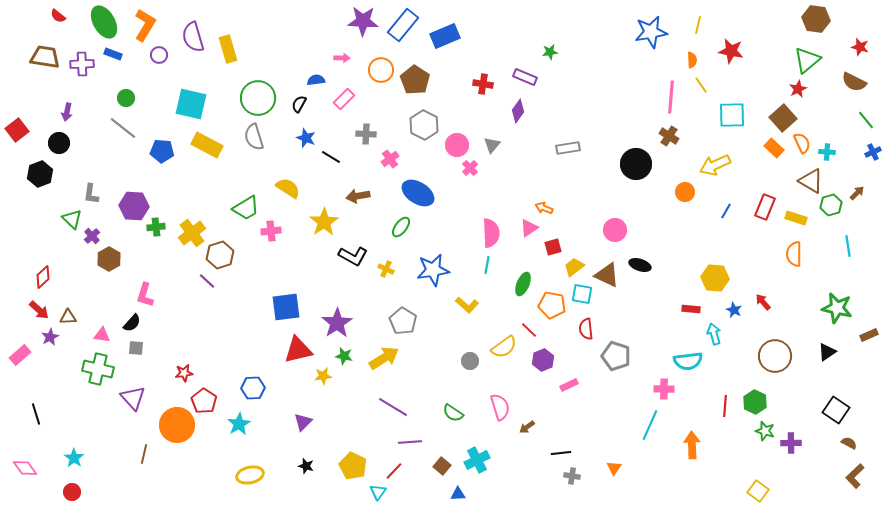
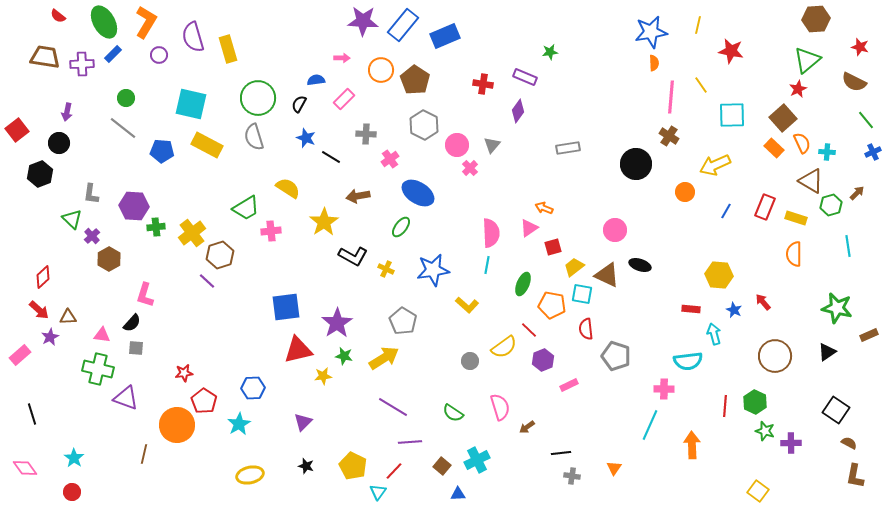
brown hexagon at (816, 19): rotated 12 degrees counterclockwise
orange L-shape at (145, 25): moved 1 px right, 3 px up
blue rectangle at (113, 54): rotated 66 degrees counterclockwise
orange semicircle at (692, 60): moved 38 px left, 3 px down
yellow hexagon at (715, 278): moved 4 px right, 3 px up
purple triangle at (133, 398): moved 7 px left; rotated 28 degrees counterclockwise
black line at (36, 414): moved 4 px left
brown L-shape at (855, 476): rotated 35 degrees counterclockwise
